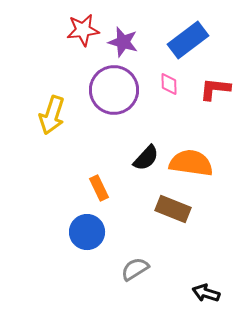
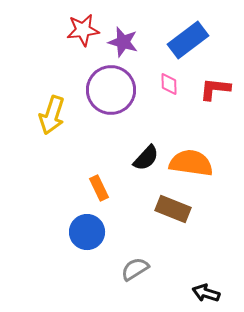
purple circle: moved 3 px left
